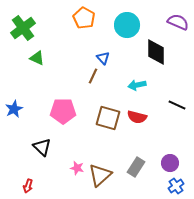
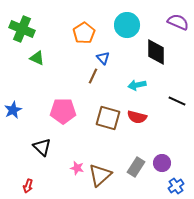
orange pentagon: moved 15 px down; rotated 10 degrees clockwise
green cross: moved 1 px left, 1 px down; rotated 30 degrees counterclockwise
black line: moved 4 px up
blue star: moved 1 px left, 1 px down
purple circle: moved 8 px left
